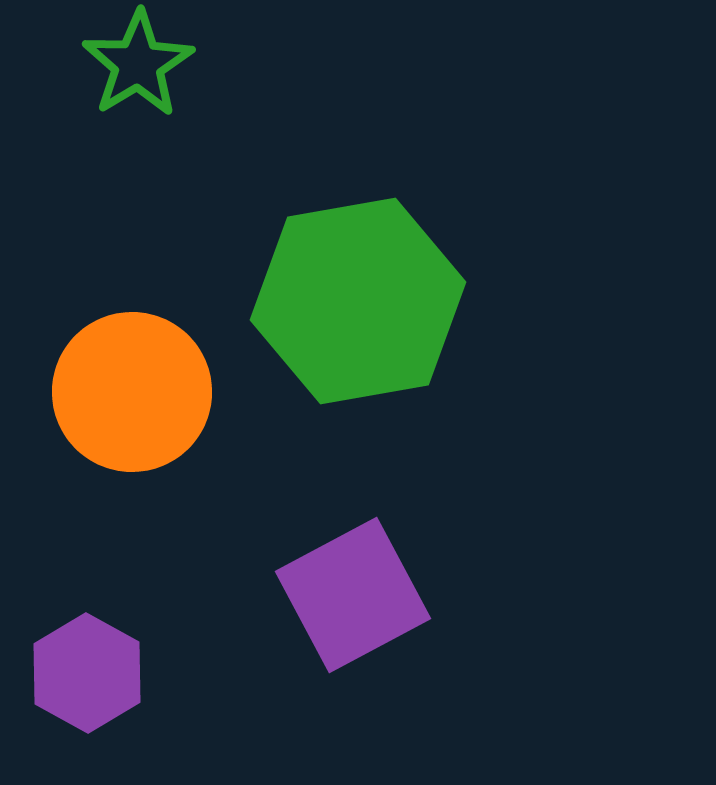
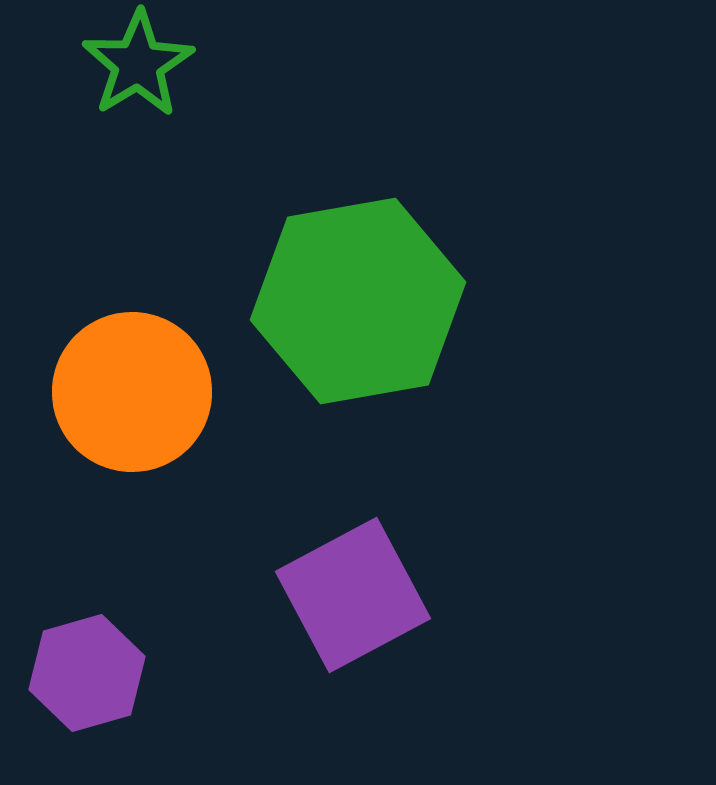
purple hexagon: rotated 15 degrees clockwise
